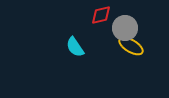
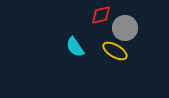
yellow ellipse: moved 16 px left, 5 px down
